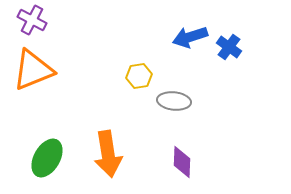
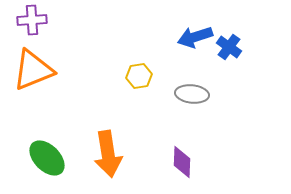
purple cross: rotated 32 degrees counterclockwise
blue arrow: moved 5 px right
gray ellipse: moved 18 px right, 7 px up
green ellipse: rotated 75 degrees counterclockwise
